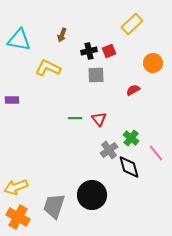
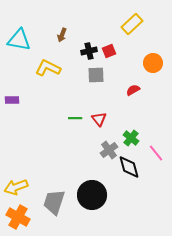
gray trapezoid: moved 4 px up
